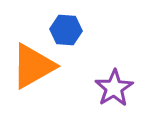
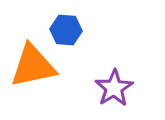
orange triangle: rotated 18 degrees clockwise
